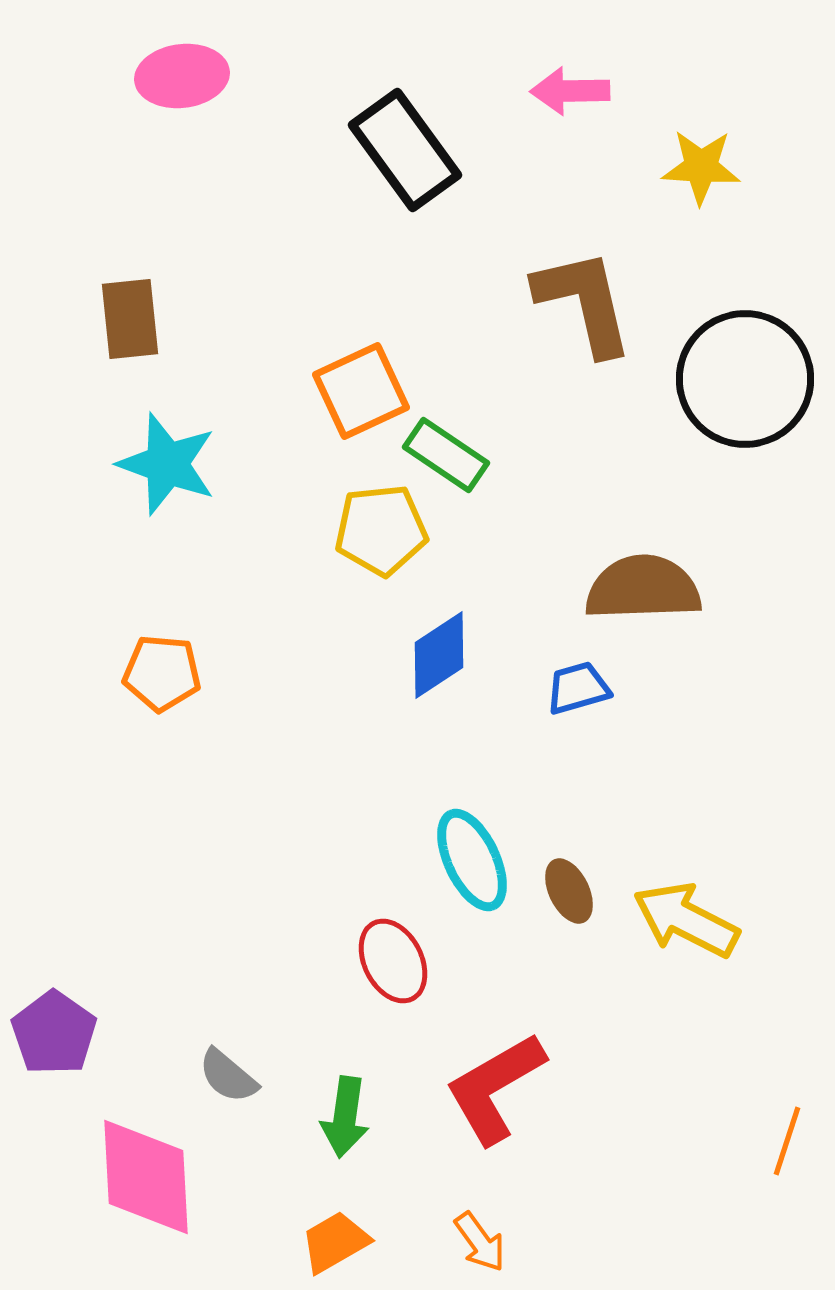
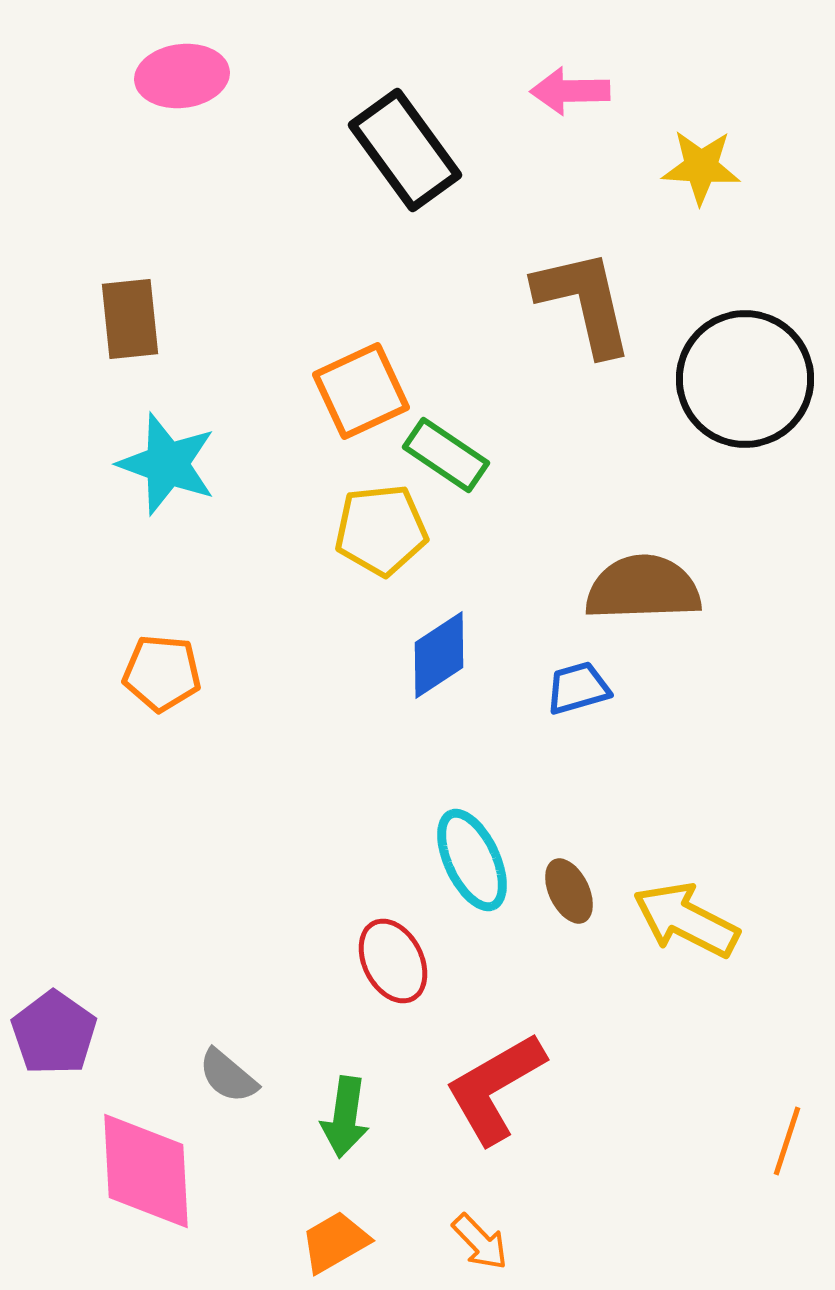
pink diamond: moved 6 px up
orange arrow: rotated 8 degrees counterclockwise
